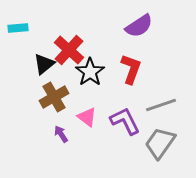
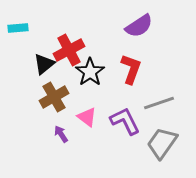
red cross: rotated 20 degrees clockwise
gray line: moved 2 px left, 2 px up
gray trapezoid: moved 2 px right
